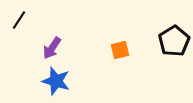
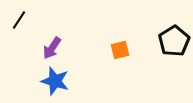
blue star: moved 1 px left
